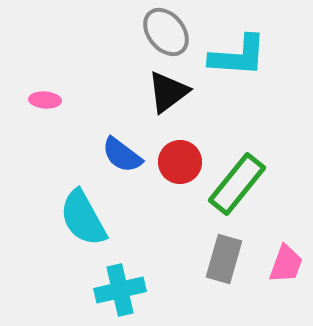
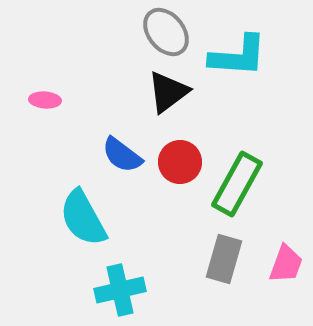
green rectangle: rotated 10 degrees counterclockwise
